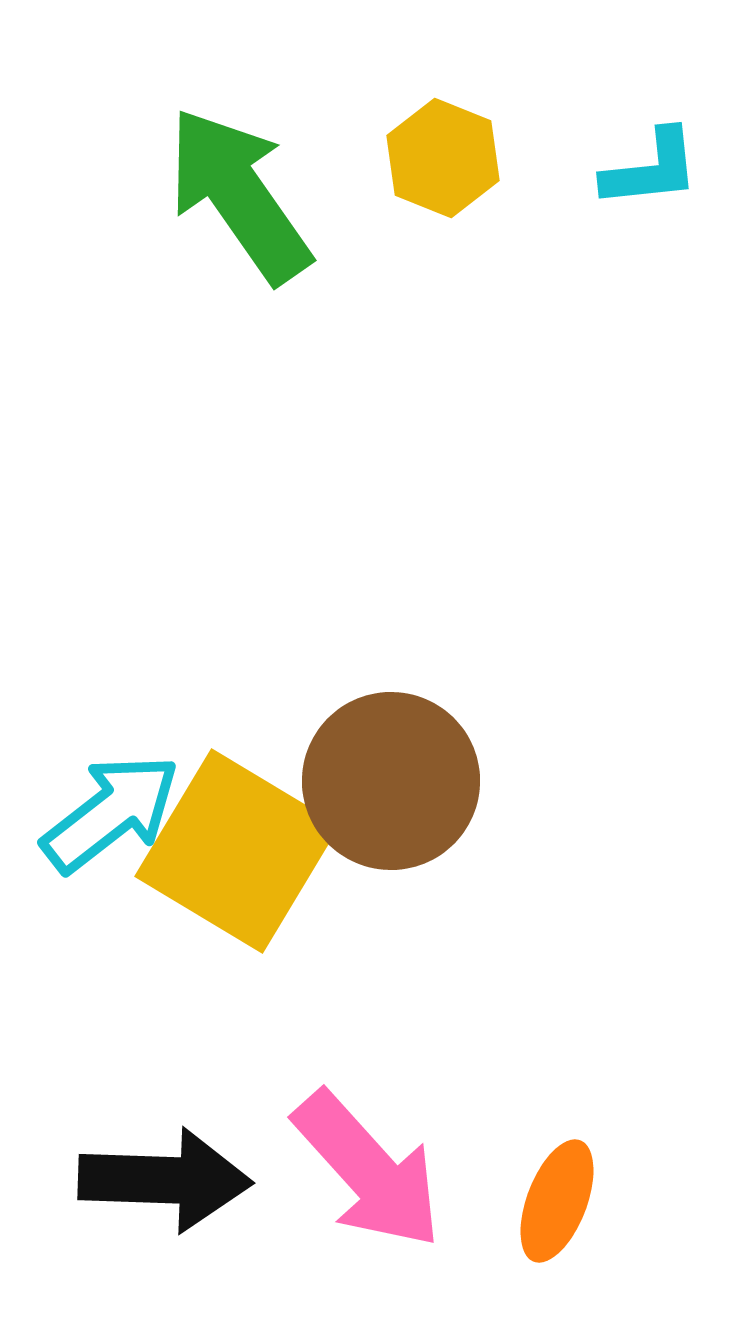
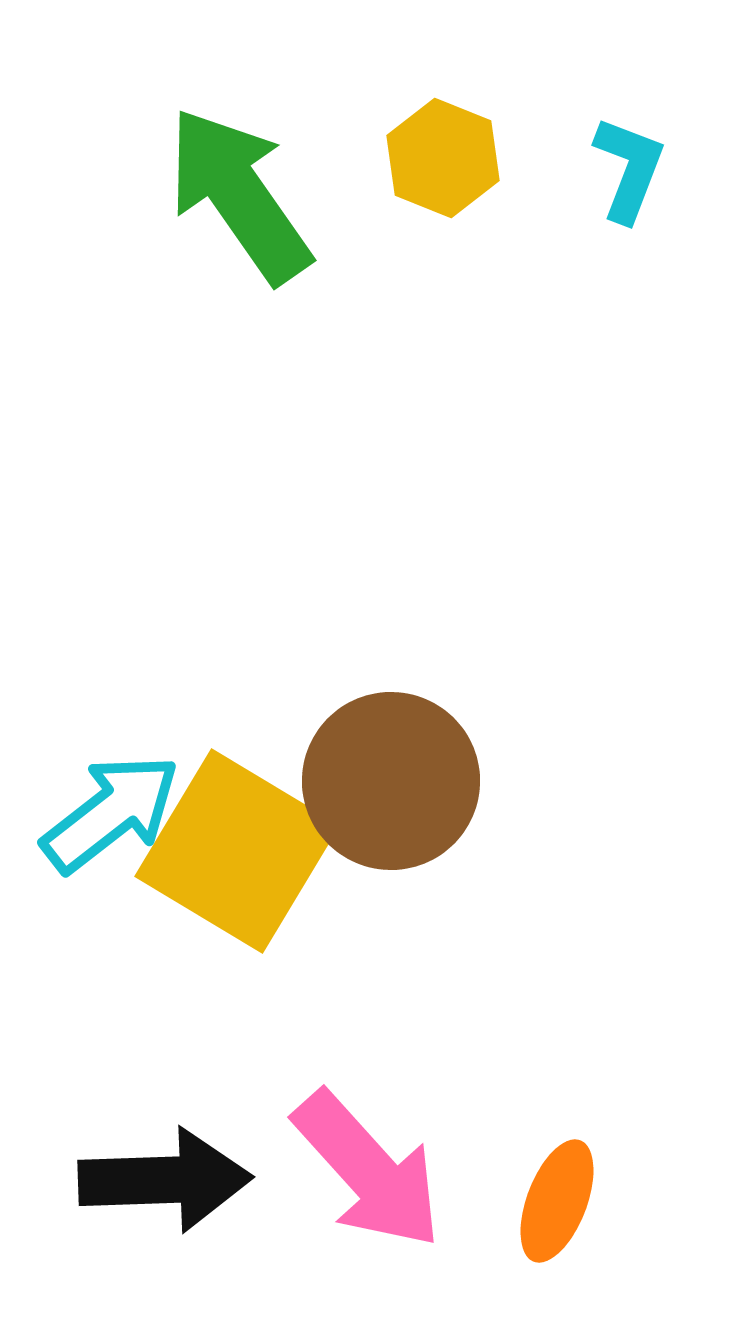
cyan L-shape: moved 22 px left; rotated 63 degrees counterclockwise
black arrow: rotated 4 degrees counterclockwise
